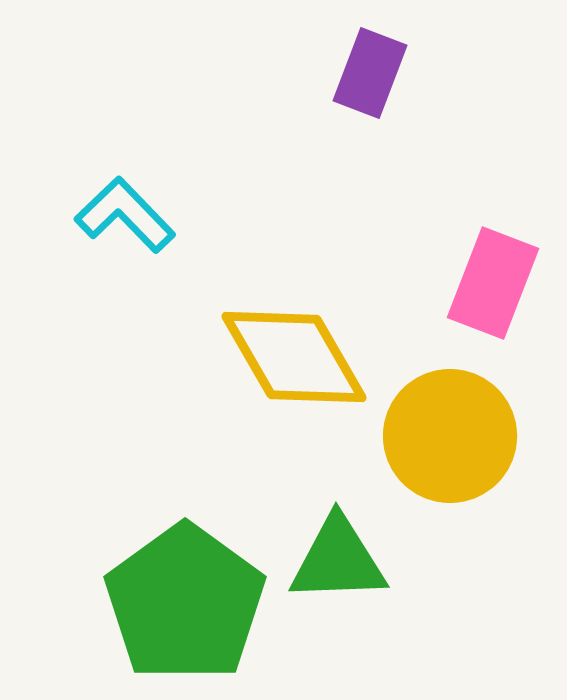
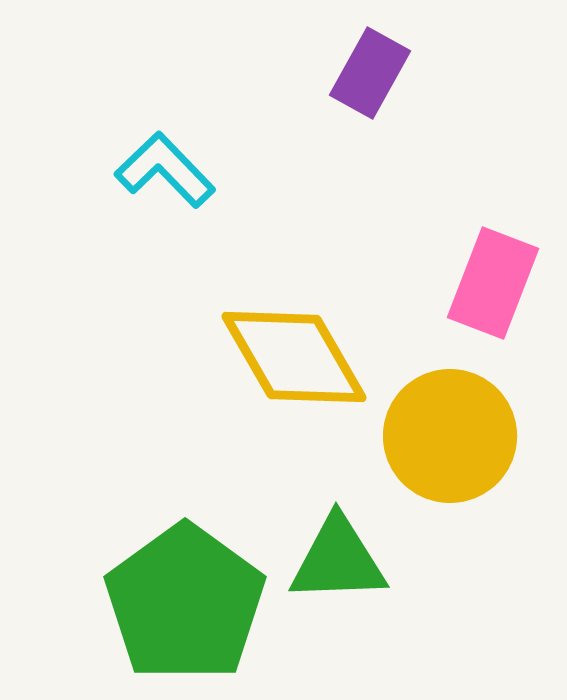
purple rectangle: rotated 8 degrees clockwise
cyan L-shape: moved 40 px right, 45 px up
